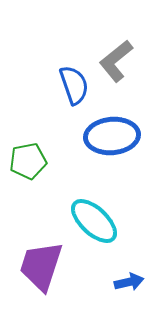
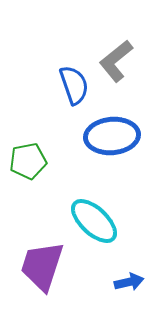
purple trapezoid: moved 1 px right
